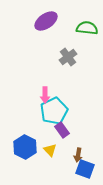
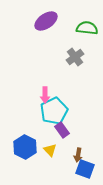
gray cross: moved 7 px right
